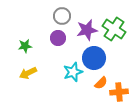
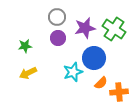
gray circle: moved 5 px left, 1 px down
purple star: moved 2 px left, 2 px up
